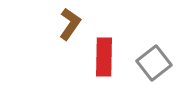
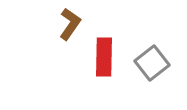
gray square: moved 2 px left
